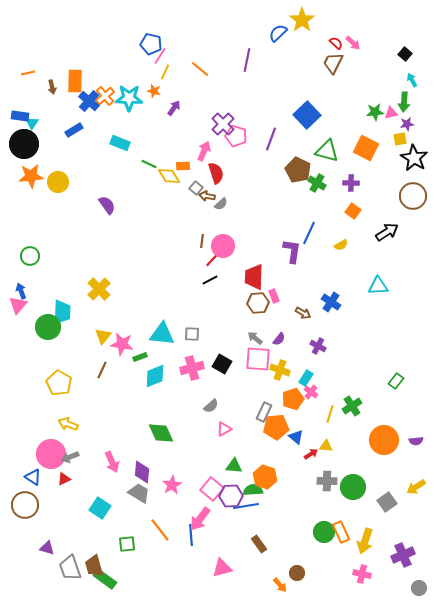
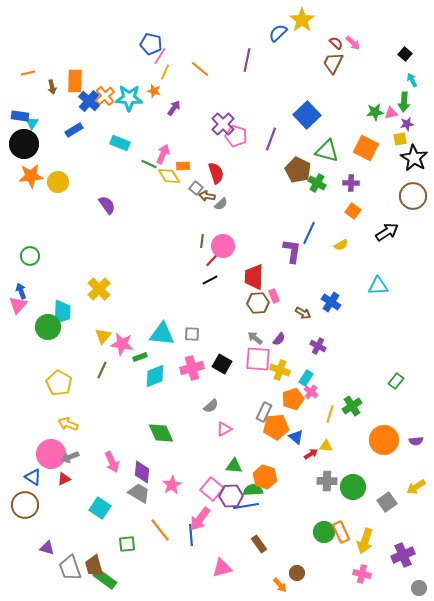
pink arrow at (204, 151): moved 41 px left, 3 px down
